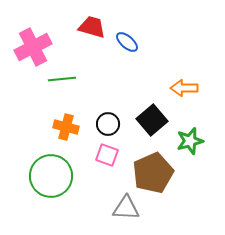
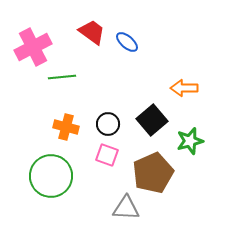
red trapezoid: moved 5 px down; rotated 20 degrees clockwise
green line: moved 2 px up
